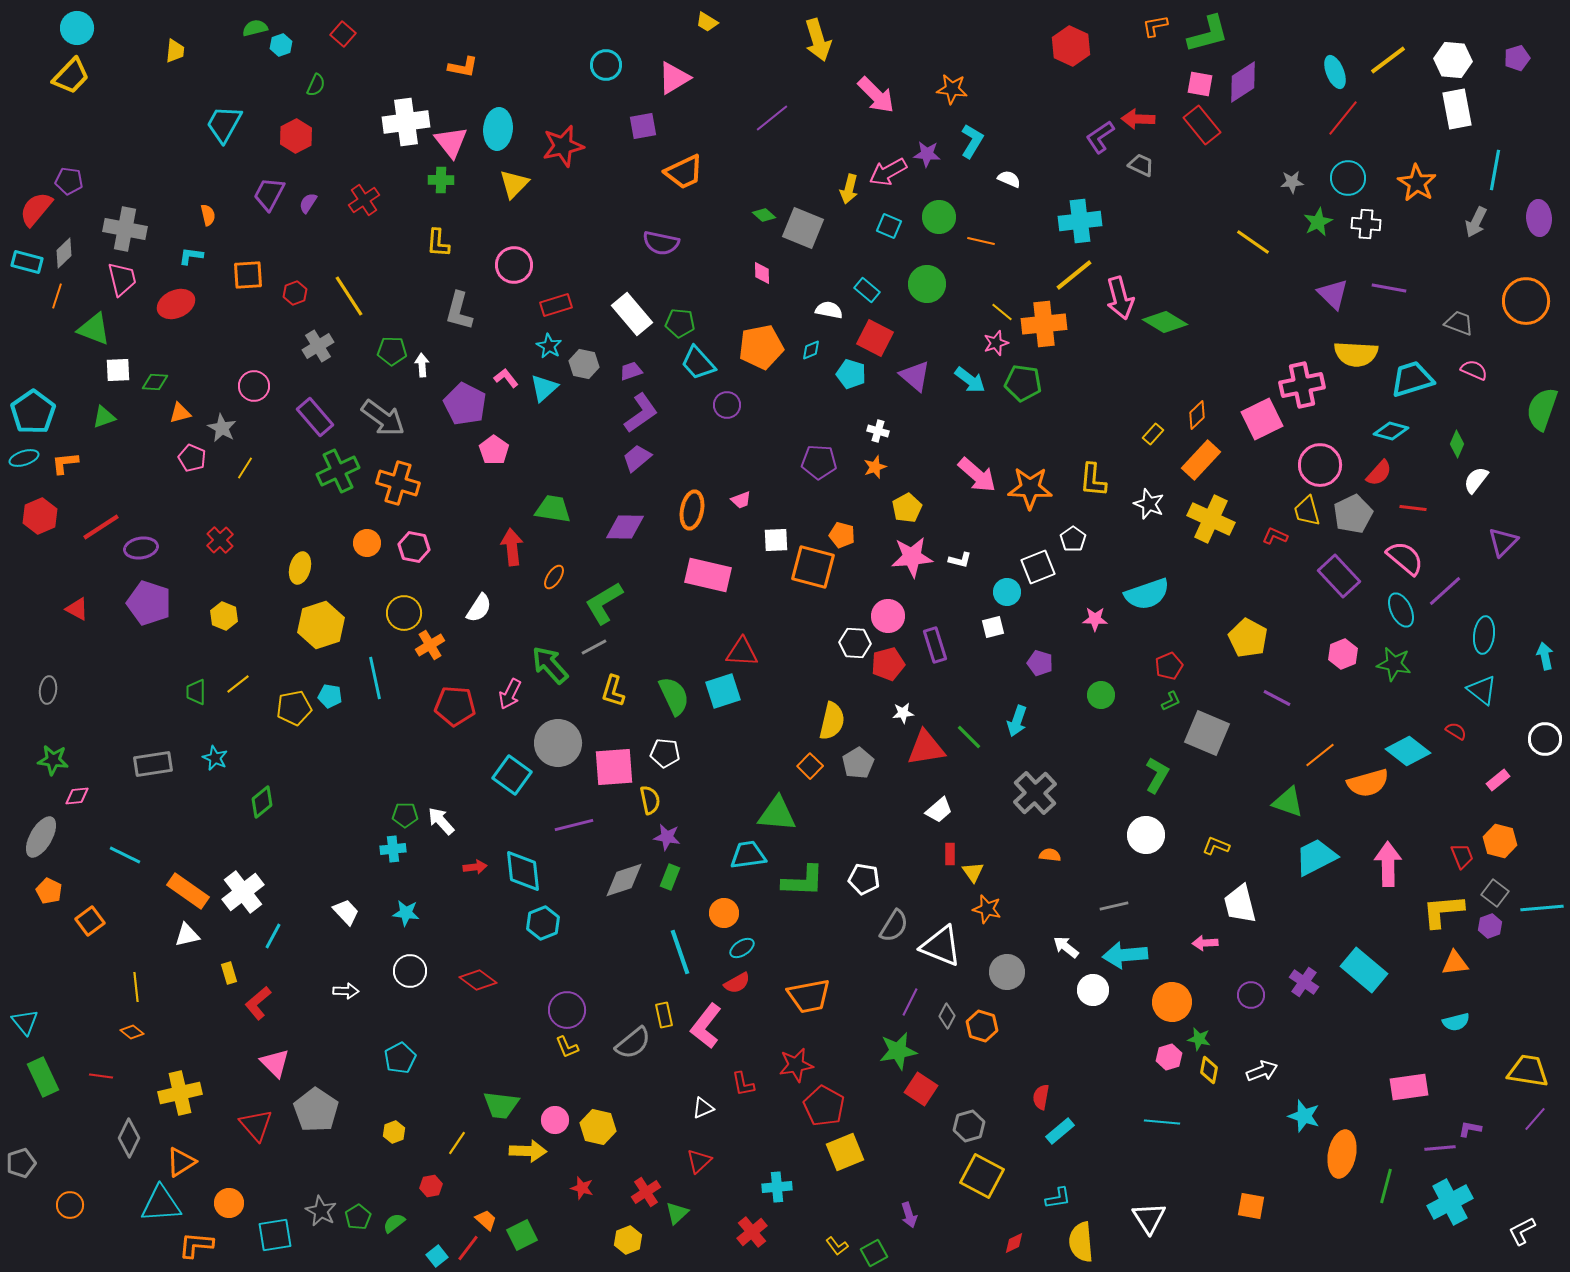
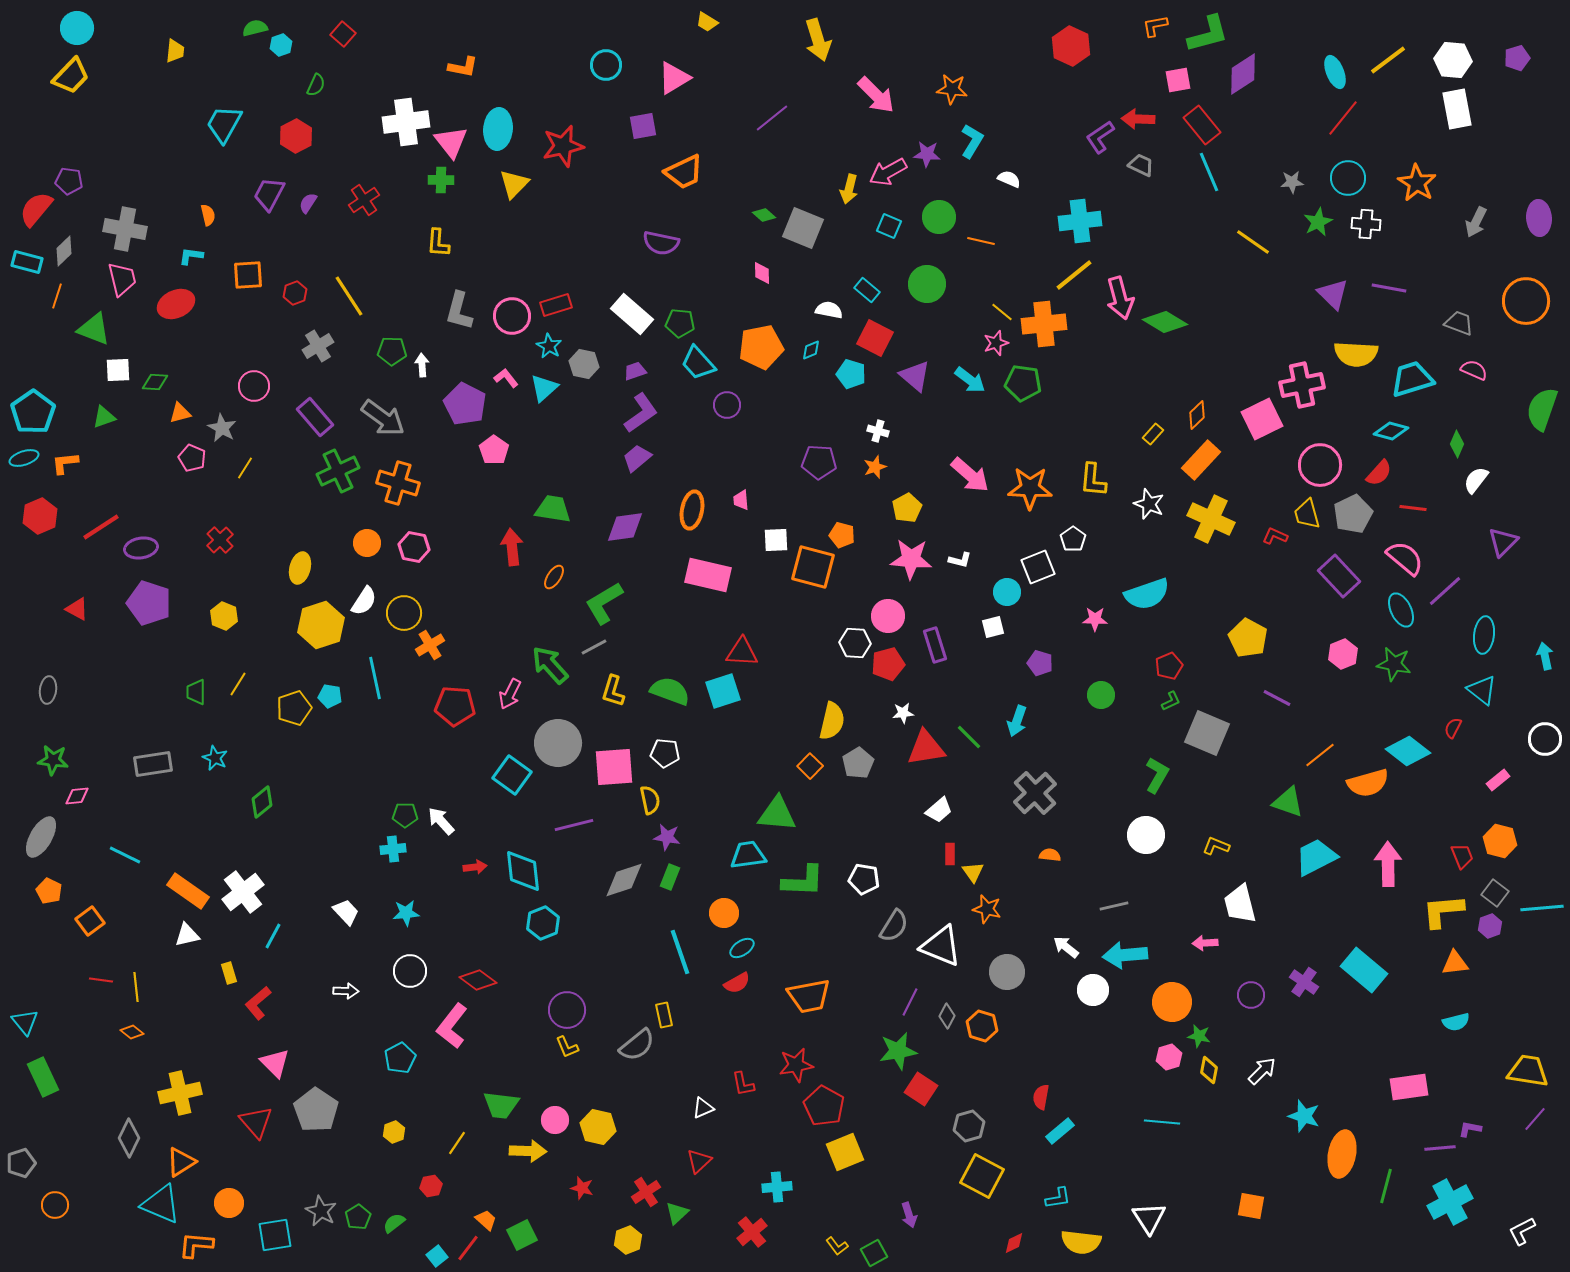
purple diamond at (1243, 82): moved 8 px up
pink square at (1200, 84): moved 22 px left, 4 px up; rotated 20 degrees counterclockwise
cyan line at (1495, 170): moved 286 px left, 2 px down; rotated 33 degrees counterclockwise
gray diamond at (64, 253): moved 2 px up
pink circle at (514, 265): moved 2 px left, 51 px down
white rectangle at (632, 314): rotated 9 degrees counterclockwise
purple trapezoid at (631, 371): moved 4 px right
pink arrow at (977, 475): moved 7 px left
pink trapezoid at (741, 500): rotated 105 degrees clockwise
yellow trapezoid at (1307, 511): moved 3 px down
purple diamond at (625, 527): rotated 9 degrees counterclockwise
pink star at (912, 557): moved 1 px left, 2 px down; rotated 9 degrees clockwise
white semicircle at (479, 608): moved 115 px left, 7 px up
yellow line at (238, 684): rotated 20 degrees counterclockwise
green semicircle at (674, 696): moved 4 px left, 5 px up; rotated 45 degrees counterclockwise
yellow pentagon at (294, 708): rotated 8 degrees counterclockwise
red semicircle at (1456, 731): moved 3 px left, 3 px up; rotated 95 degrees counterclockwise
cyan star at (406, 913): rotated 12 degrees counterclockwise
pink L-shape at (706, 1026): moved 254 px left
green star at (1199, 1039): moved 3 px up
gray semicircle at (633, 1043): moved 4 px right, 2 px down
white arrow at (1262, 1071): rotated 24 degrees counterclockwise
red line at (101, 1076): moved 96 px up
red triangle at (256, 1125): moved 3 px up
cyan triangle at (161, 1204): rotated 27 degrees clockwise
orange circle at (70, 1205): moved 15 px left
yellow semicircle at (1081, 1242): rotated 78 degrees counterclockwise
